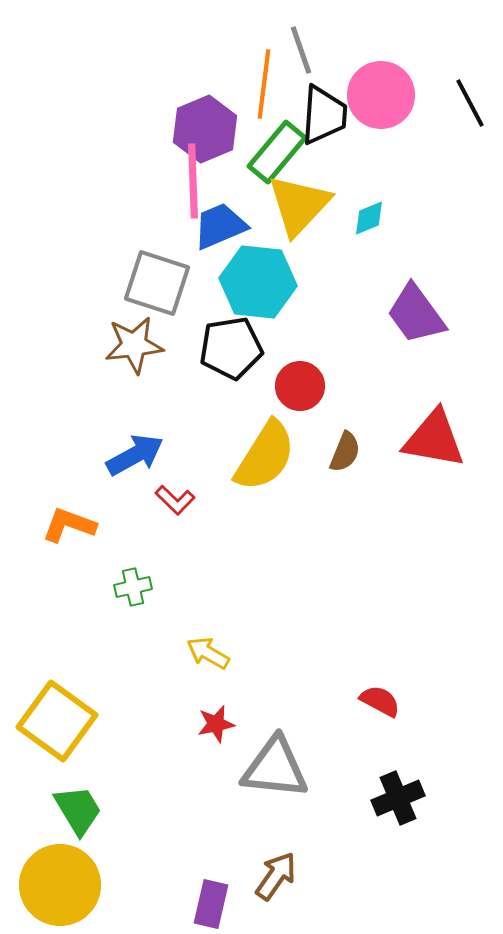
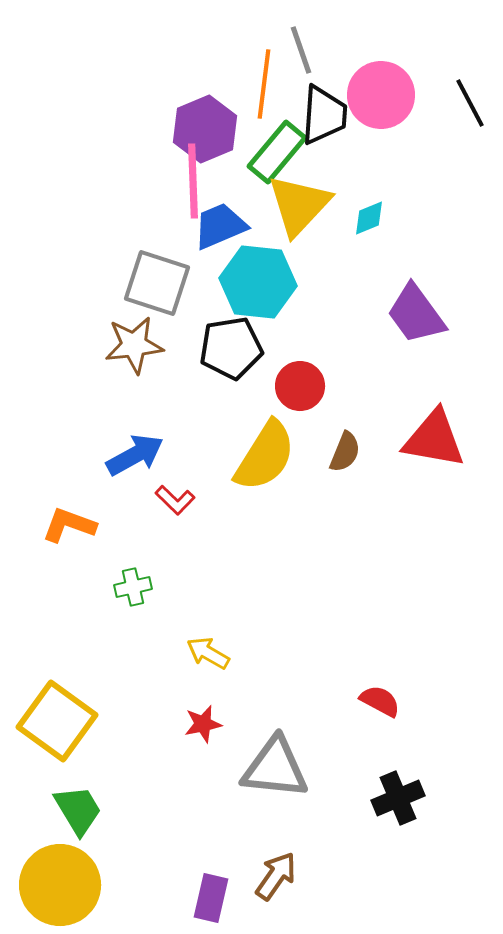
red star: moved 13 px left
purple rectangle: moved 6 px up
